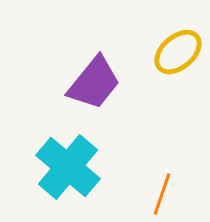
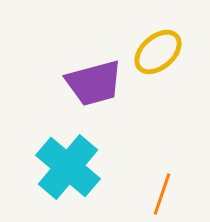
yellow ellipse: moved 20 px left
purple trapezoid: rotated 36 degrees clockwise
